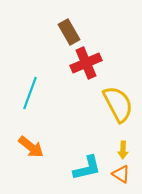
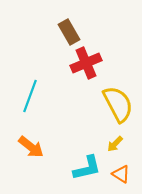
cyan line: moved 3 px down
yellow arrow: moved 8 px left, 6 px up; rotated 42 degrees clockwise
